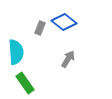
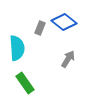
cyan semicircle: moved 1 px right, 4 px up
